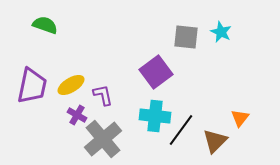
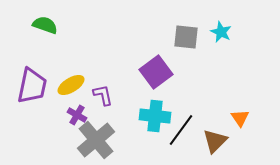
orange triangle: rotated 12 degrees counterclockwise
gray cross: moved 7 px left, 1 px down
